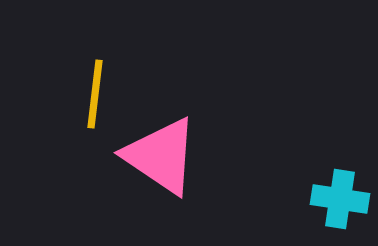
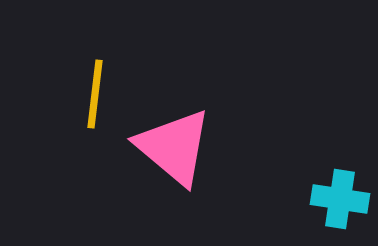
pink triangle: moved 13 px right, 9 px up; rotated 6 degrees clockwise
